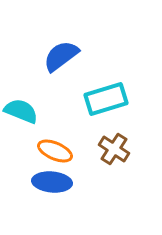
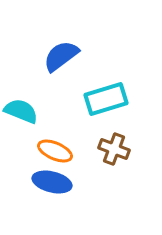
brown cross: rotated 12 degrees counterclockwise
blue ellipse: rotated 9 degrees clockwise
